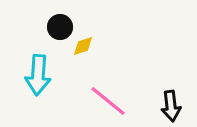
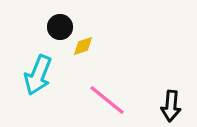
cyan arrow: rotated 18 degrees clockwise
pink line: moved 1 px left, 1 px up
black arrow: rotated 12 degrees clockwise
